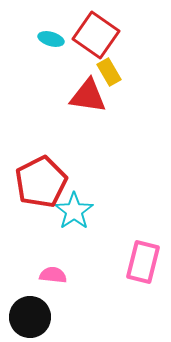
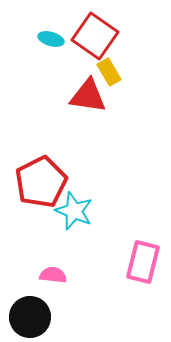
red square: moved 1 px left, 1 px down
cyan star: rotated 15 degrees counterclockwise
